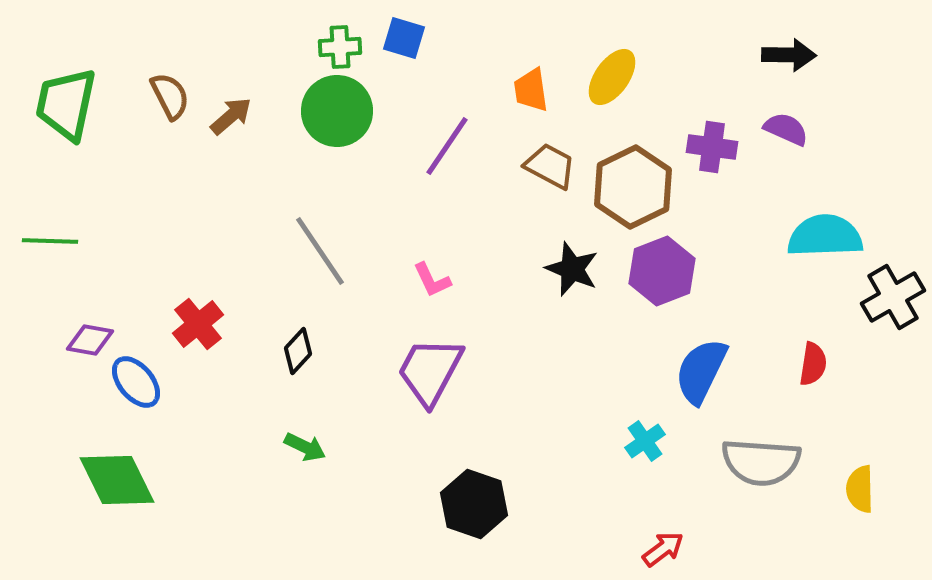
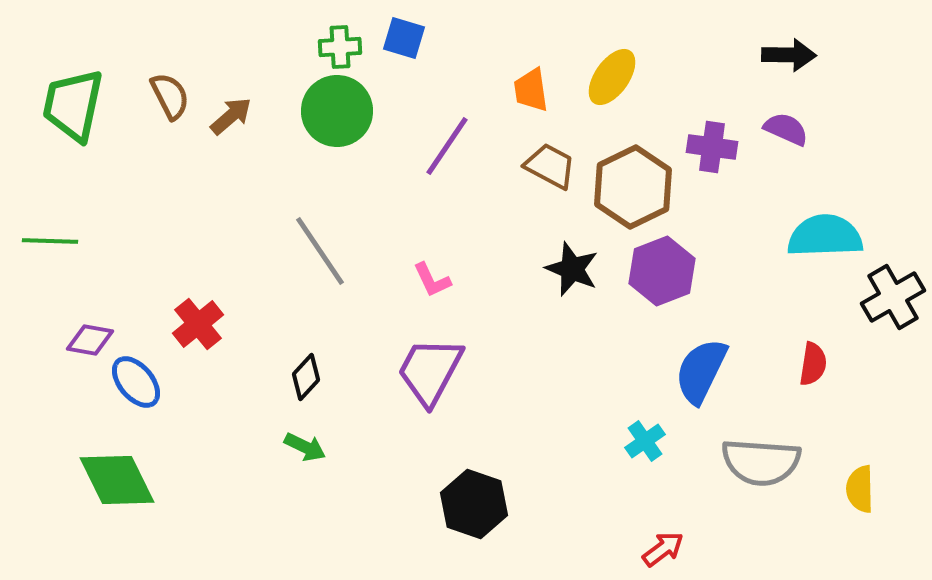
green trapezoid: moved 7 px right, 1 px down
black diamond: moved 8 px right, 26 px down
